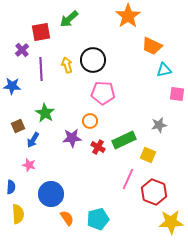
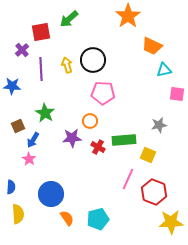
green rectangle: rotated 20 degrees clockwise
pink star: moved 6 px up; rotated 16 degrees clockwise
